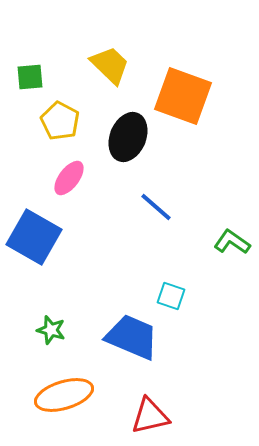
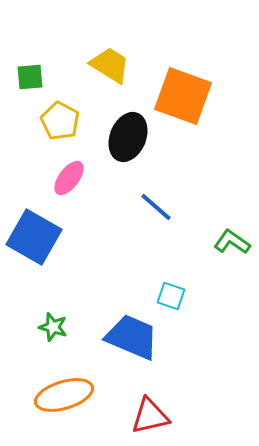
yellow trapezoid: rotated 12 degrees counterclockwise
green star: moved 2 px right, 3 px up
